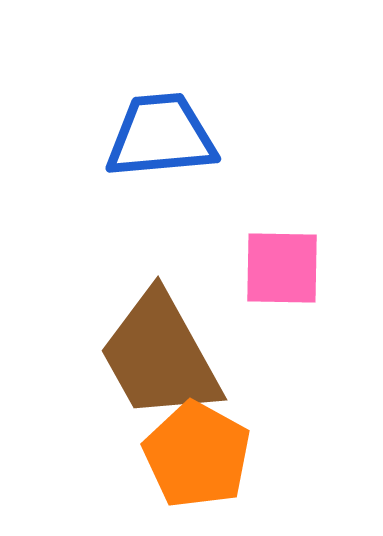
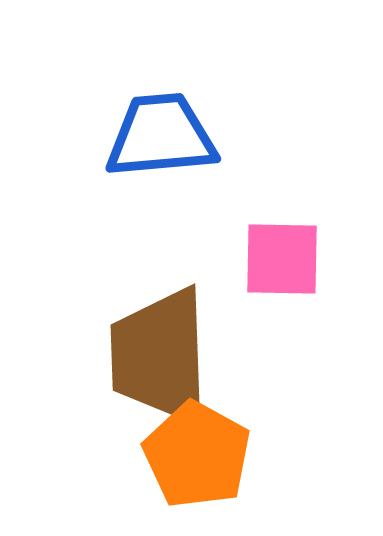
pink square: moved 9 px up
brown trapezoid: rotated 27 degrees clockwise
